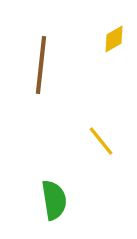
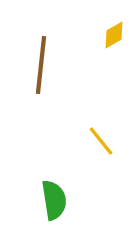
yellow diamond: moved 4 px up
